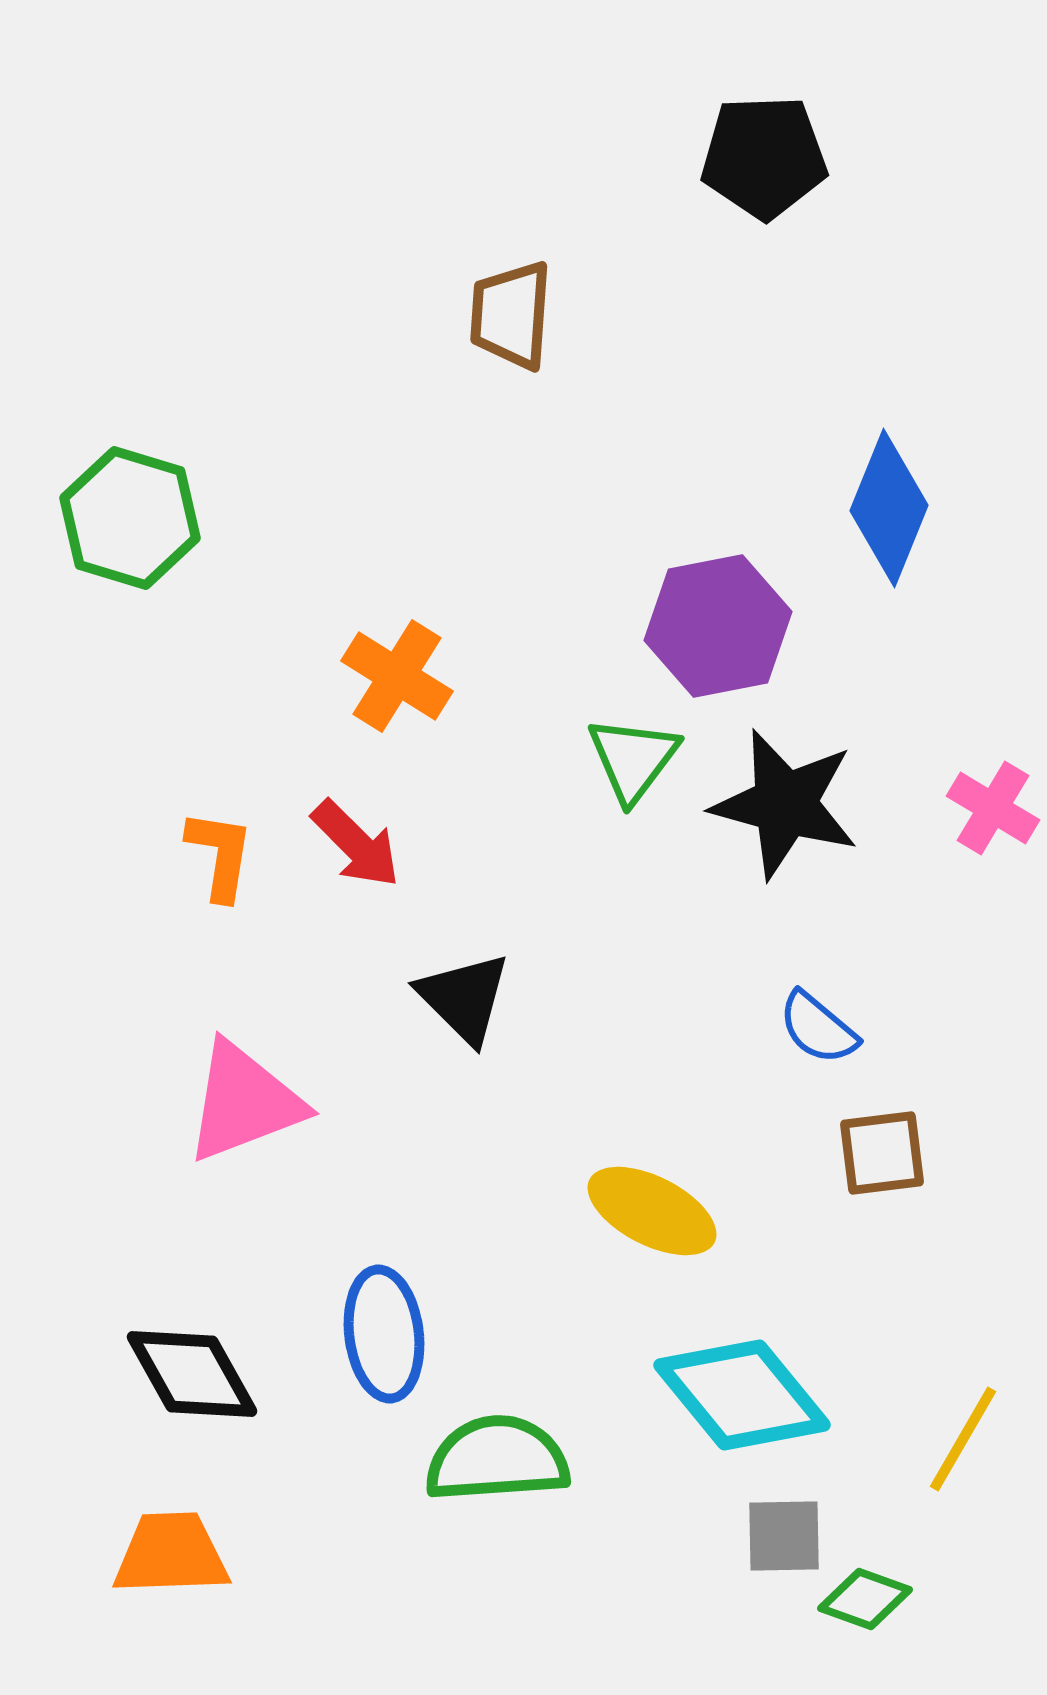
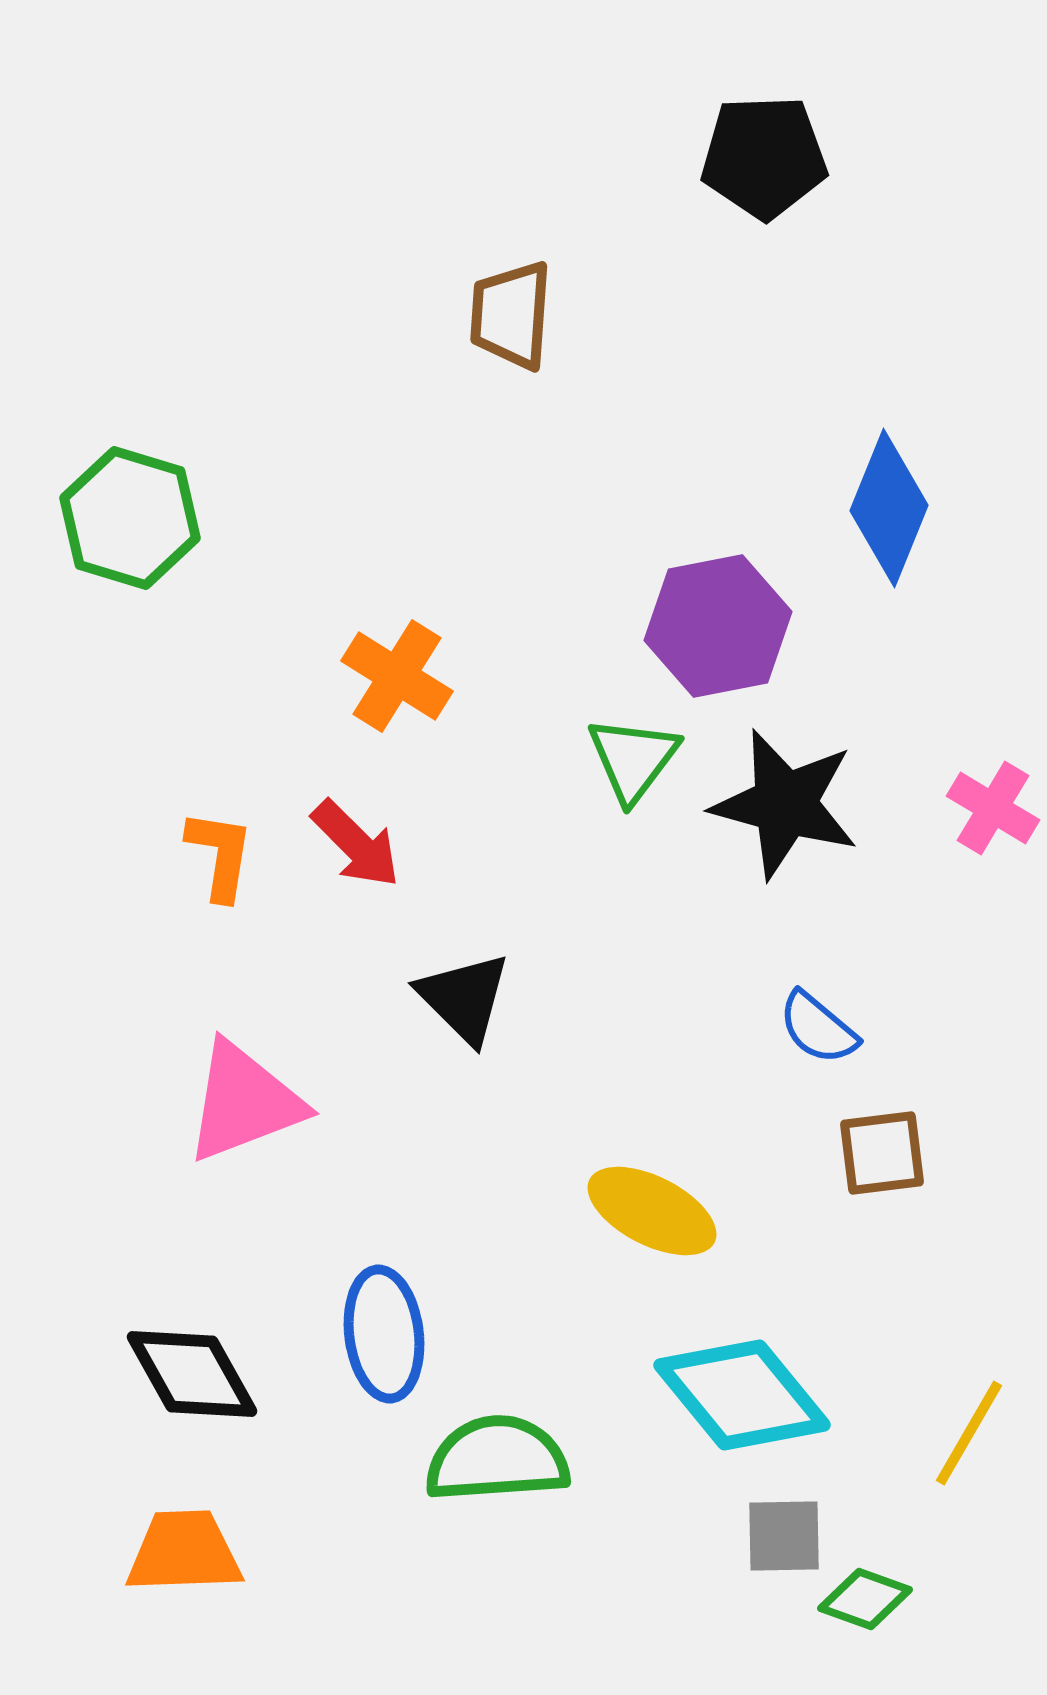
yellow line: moved 6 px right, 6 px up
orange trapezoid: moved 13 px right, 2 px up
